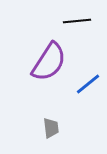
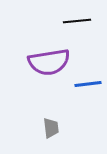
purple semicircle: rotated 48 degrees clockwise
blue line: rotated 32 degrees clockwise
